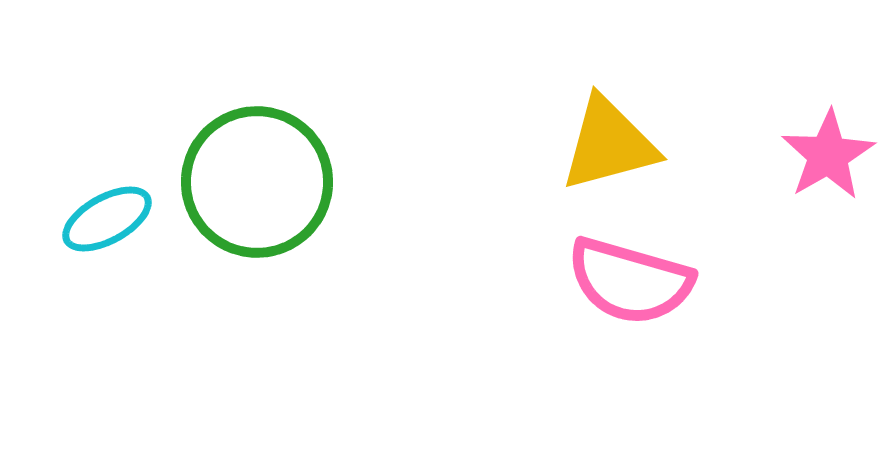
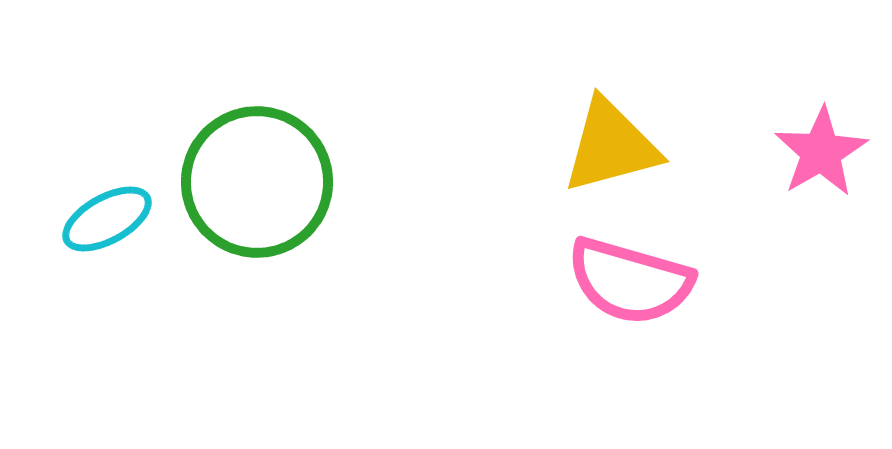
yellow triangle: moved 2 px right, 2 px down
pink star: moved 7 px left, 3 px up
